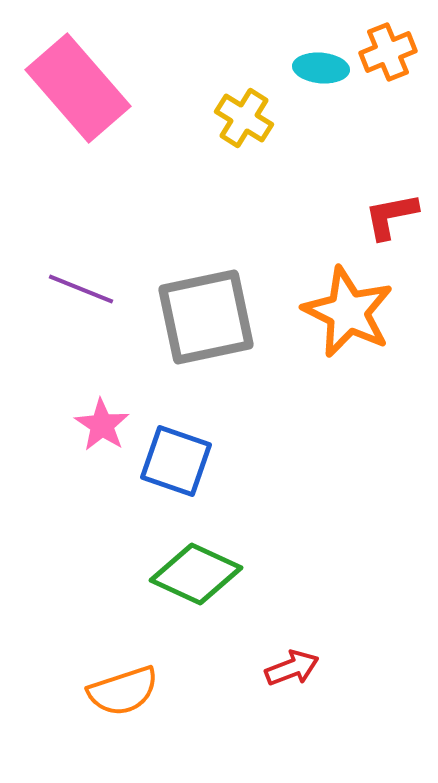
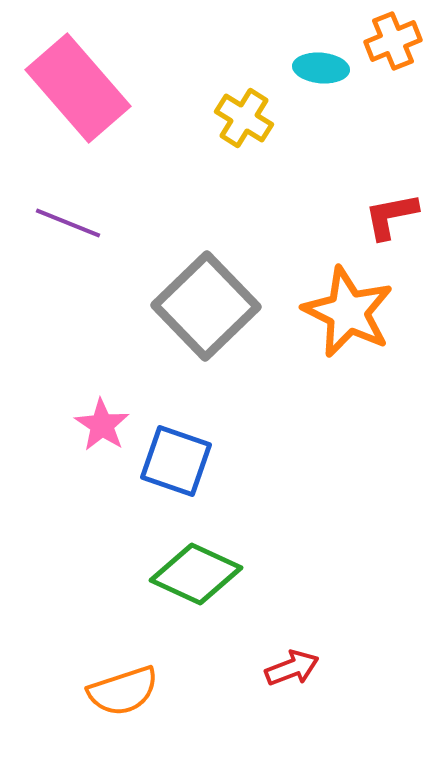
orange cross: moved 5 px right, 11 px up
purple line: moved 13 px left, 66 px up
gray square: moved 11 px up; rotated 32 degrees counterclockwise
